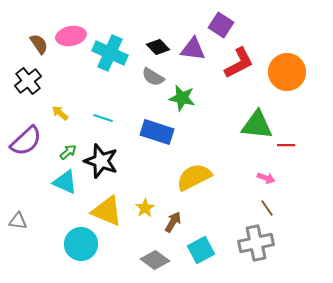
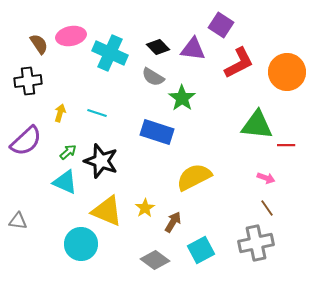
black cross: rotated 32 degrees clockwise
green star: rotated 24 degrees clockwise
yellow arrow: rotated 66 degrees clockwise
cyan line: moved 6 px left, 5 px up
